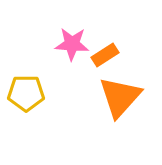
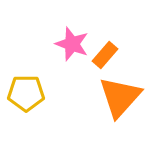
pink star: rotated 16 degrees clockwise
orange rectangle: rotated 16 degrees counterclockwise
